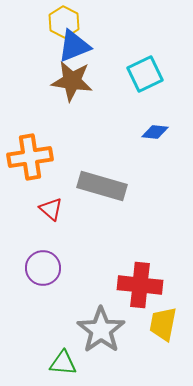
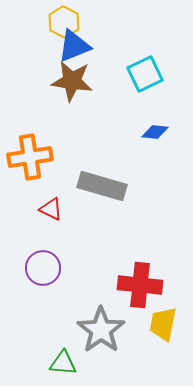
red triangle: rotated 15 degrees counterclockwise
